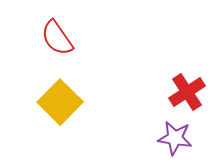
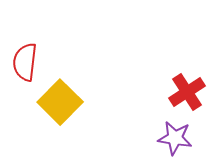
red semicircle: moved 32 px left, 24 px down; rotated 42 degrees clockwise
